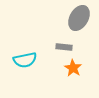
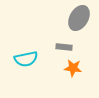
cyan semicircle: moved 1 px right, 1 px up
orange star: rotated 24 degrees counterclockwise
